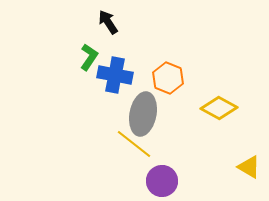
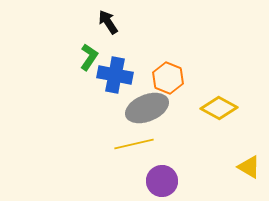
gray ellipse: moved 4 px right, 6 px up; rotated 57 degrees clockwise
yellow line: rotated 51 degrees counterclockwise
